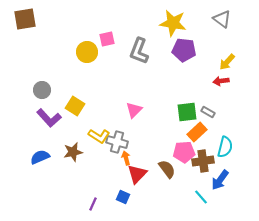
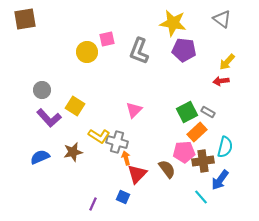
green square: rotated 20 degrees counterclockwise
